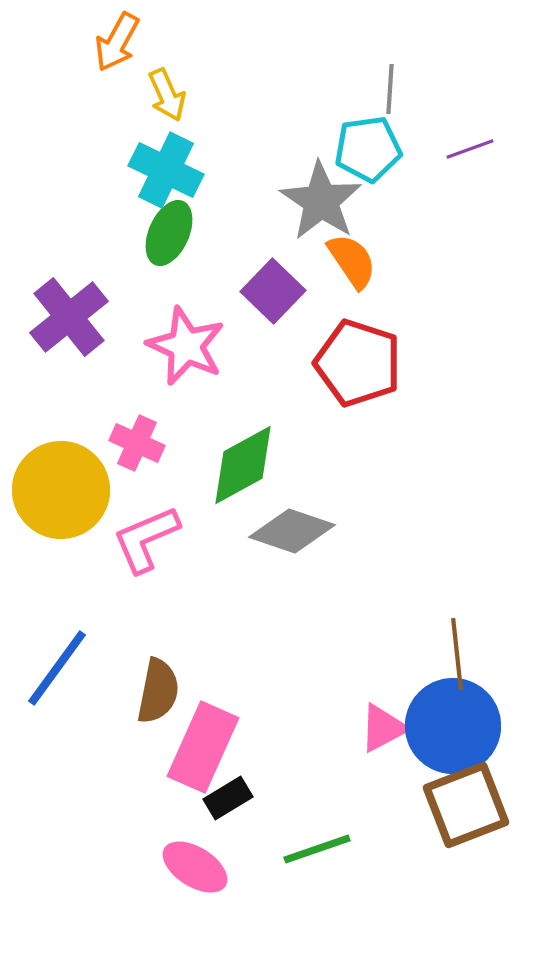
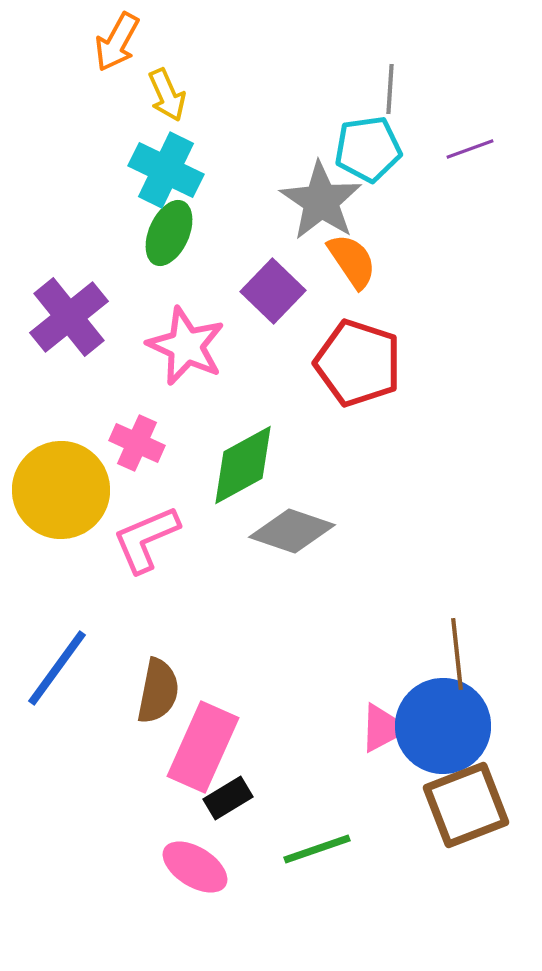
blue circle: moved 10 px left
